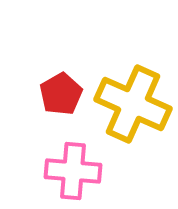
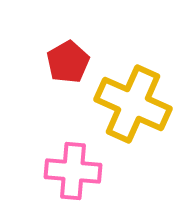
red pentagon: moved 7 px right, 32 px up
